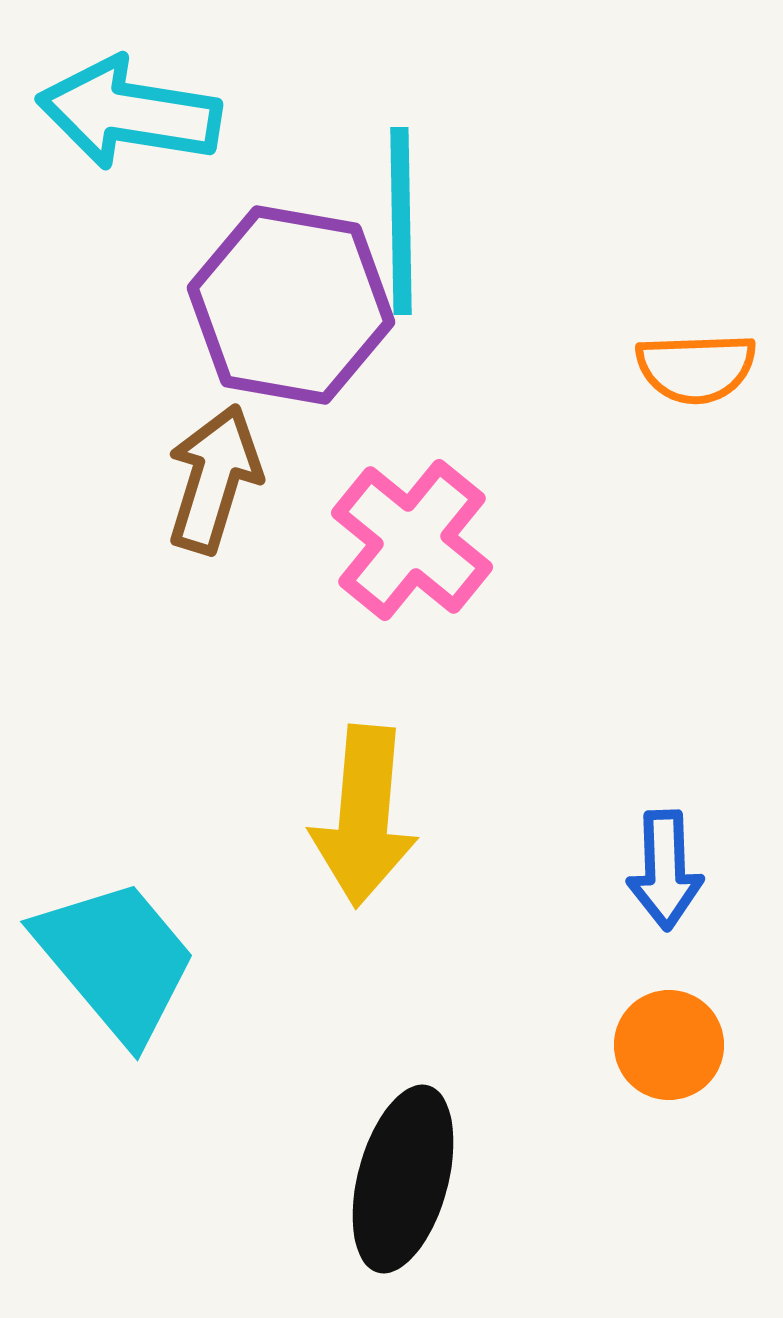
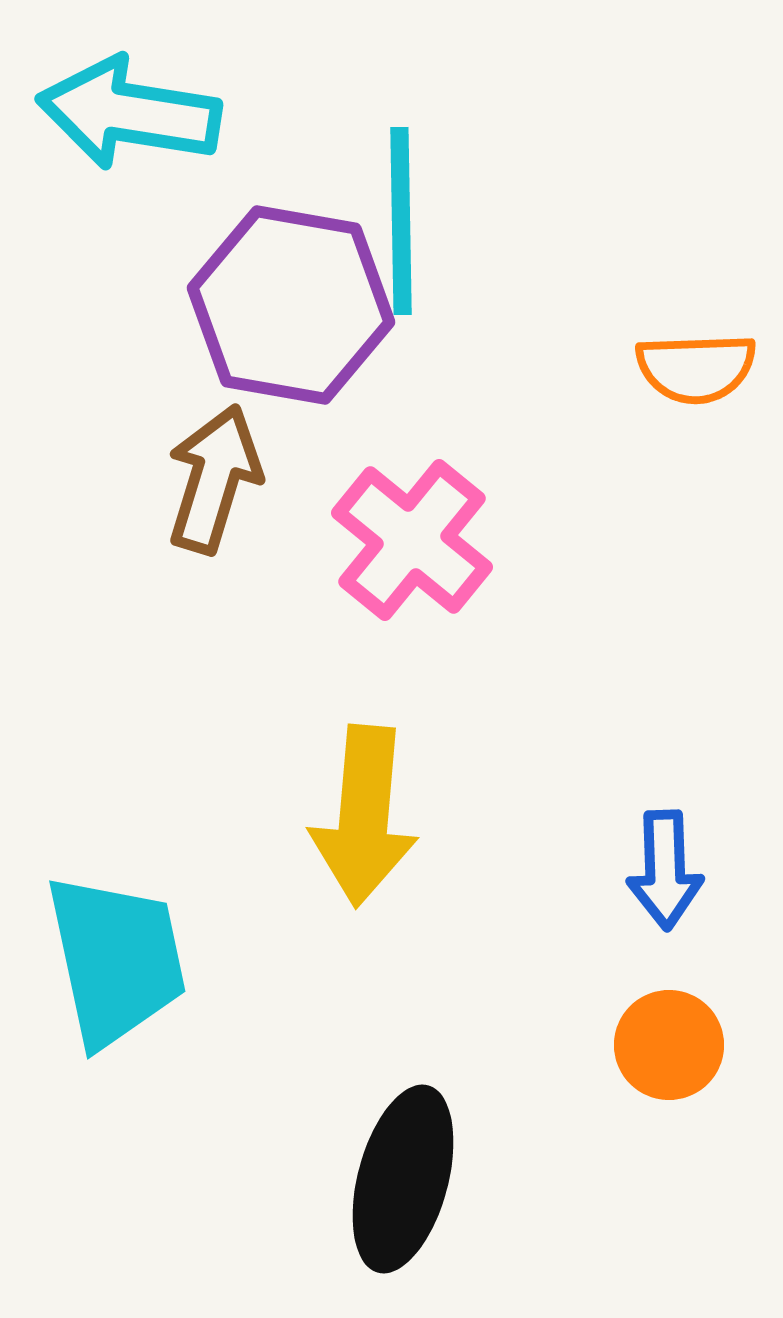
cyan trapezoid: rotated 28 degrees clockwise
